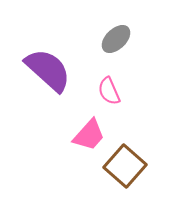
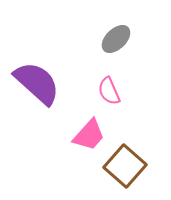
purple semicircle: moved 11 px left, 13 px down
